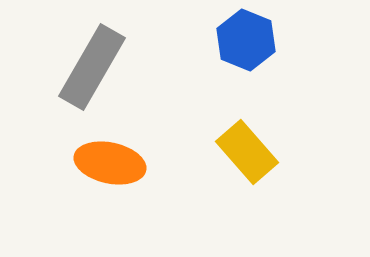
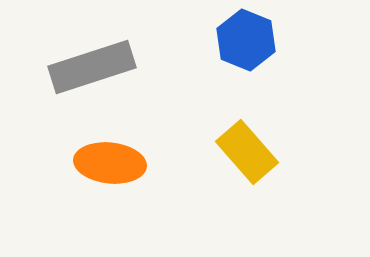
gray rectangle: rotated 42 degrees clockwise
orange ellipse: rotated 6 degrees counterclockwise
